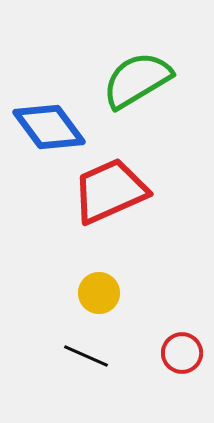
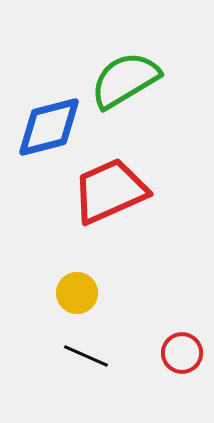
green semicircle: moved 12 px left
blue diamond: rotated 68 degrees counterclockwise
yellow circle: moved 22 px left
